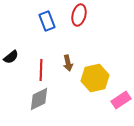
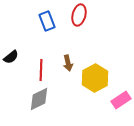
yellow hexagon: rotated 16 degrees counterclockwise
